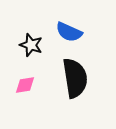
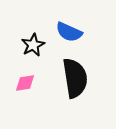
black star: moved 2 px right; rotated 25 degrees clockwise
pink diamond: moved 2 px up
